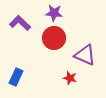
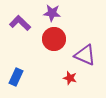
purple star: moved 2 px left
red circle: moved 1 px down
